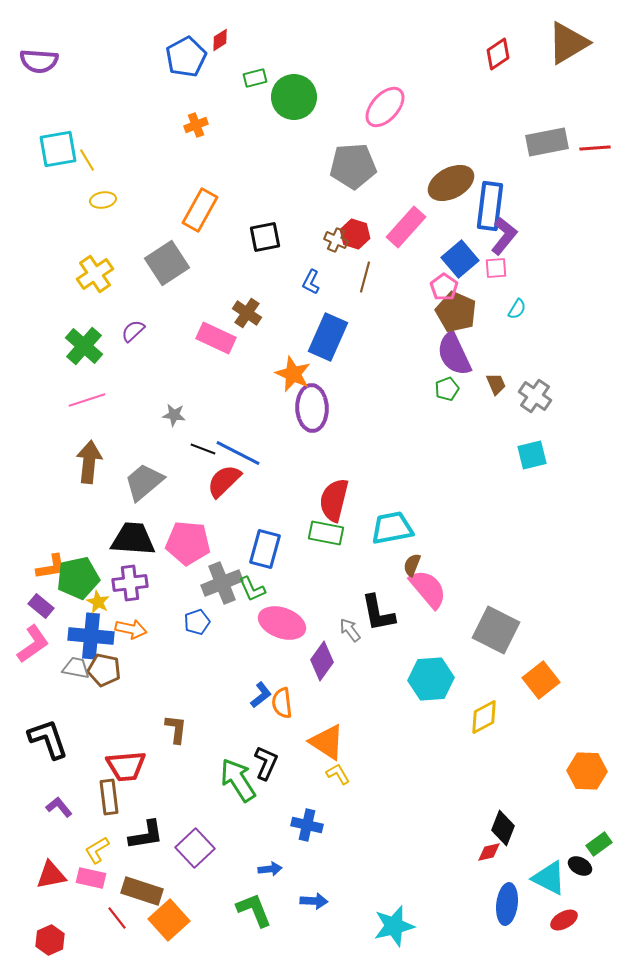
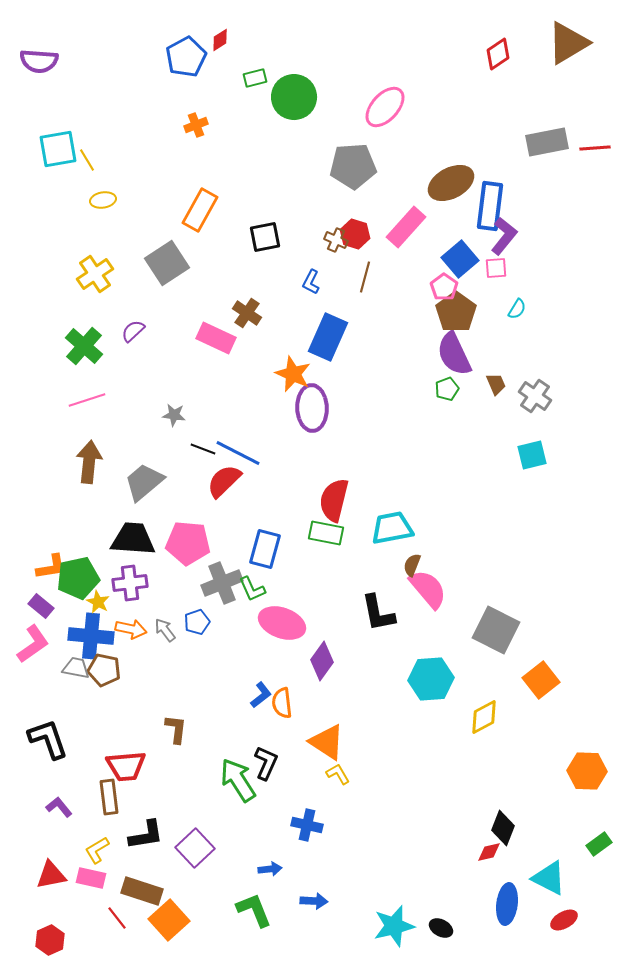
brown pentagon at (456, 312): rotated 12 degrees clockwise
gray arrow at (350, 630): moved 185 px left
black ellipse at (580, 866): moved 139 px left, 62 px down
